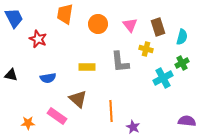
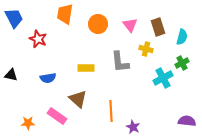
yellow rectangle: moved 1 px left, 1 px down
